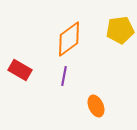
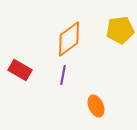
purple line: moved 1 px left, 1 px up
